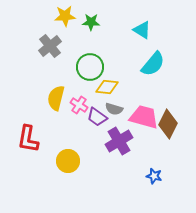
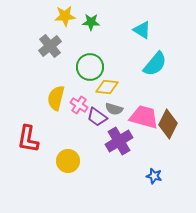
cyan semicircle: moved 2 px right
